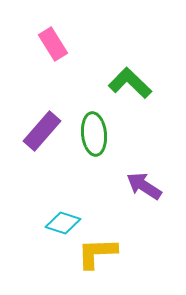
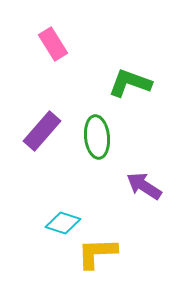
green L-shape: rotated 24 degrees counterclockwise
green ellipse: moved 3 px right, 3 px down
